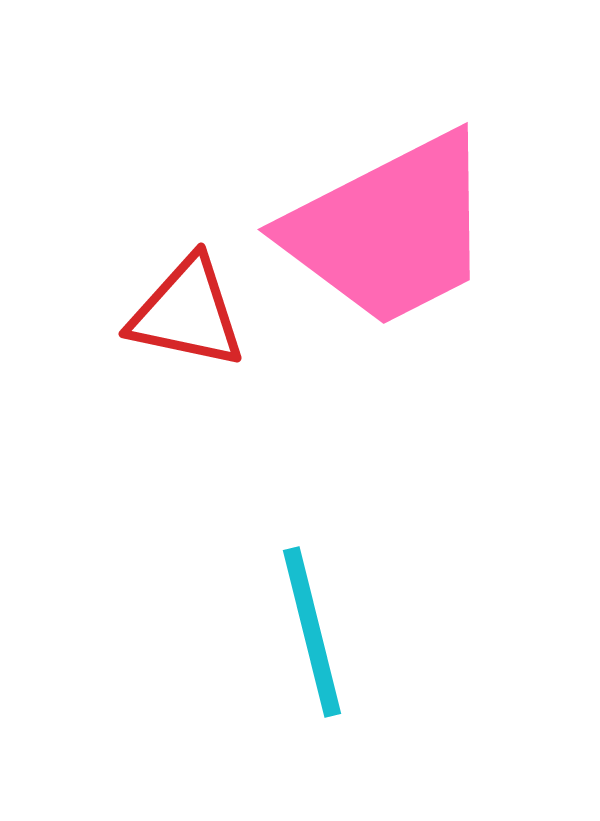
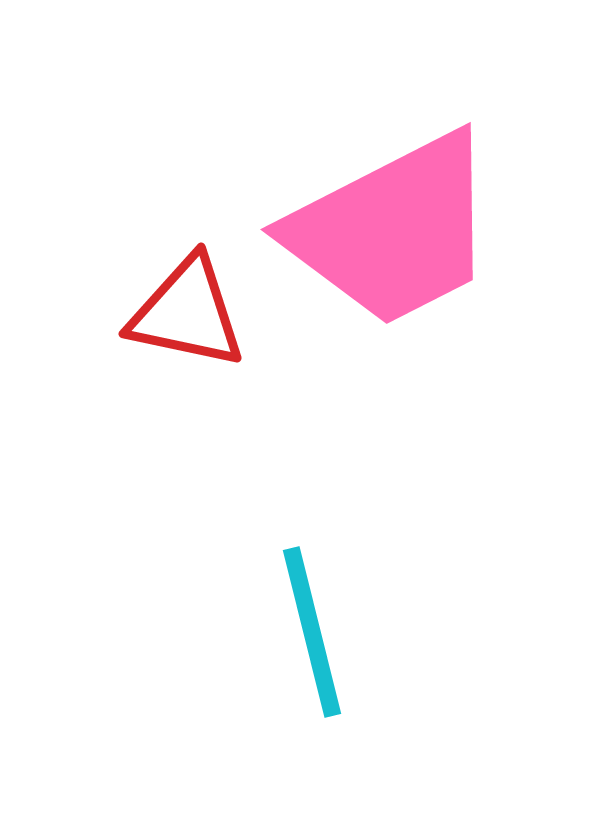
pink trapezoid: moved 3 px right
